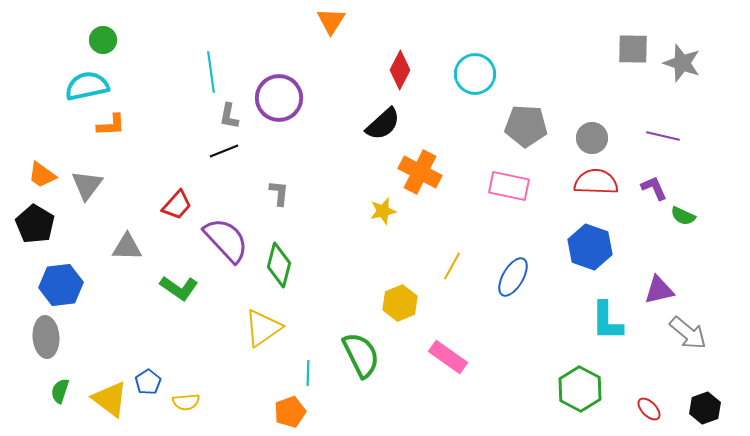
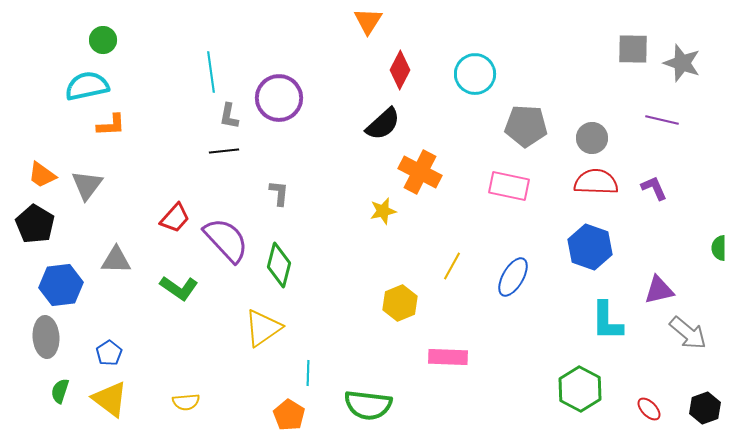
orange triangle at (331, 21): moved 37 px right
purple line at (663, 136): moved 1 px left, 16 px up
black line at (224, 151): rotated 16 degrees clockwise
red trapezoid at (177, 205): moved 2 px left, 13 px down
green semicircle at (683, 216): moved 36 px right, 32 px down; rotated 65 degrees clockwise
gray triangle at (127, 247): moved 11 px left, 13 px down
green semicircle at (361, 355): moved 7 px right, 50 px down; rotated 123 degrees clockwise
pink rectangle at (448, 357): rotated 33 degrees counterclockwise
blue pentagon at (148, 382): moved 39 px left, 29 px up
orange pentagon at (290, 412): moved 1 px left, 3 px down; rotated 20 degrees counterclockwise
